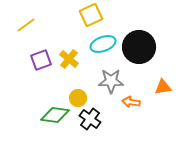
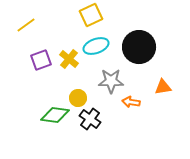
cyan ellipse: moved 7 px left, 2 px down
